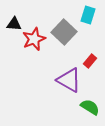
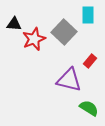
cyan rectangle: rotated 18 degrees counterclockwise
purple triangle: rotated 16 degrees counterclockwise
green semicircle: moved 1 px left, 1 px down
